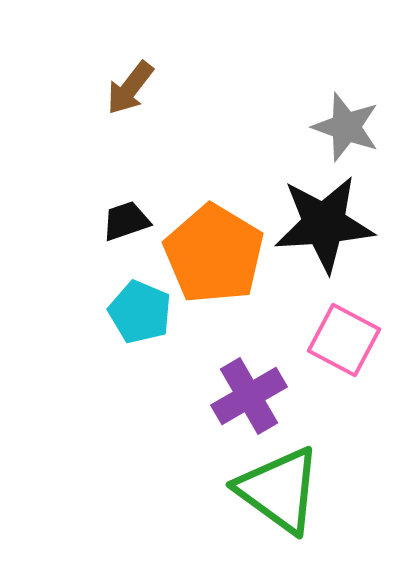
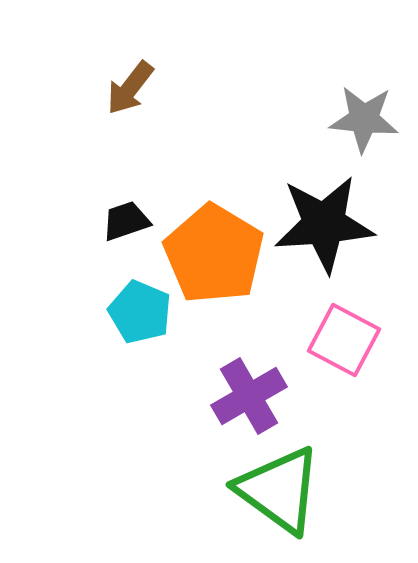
gray star: moved 18 px right, 8 px up; rotated 14 degrees counterclockwise
